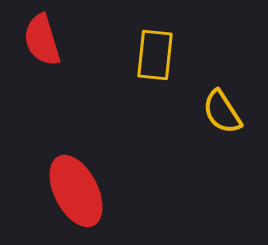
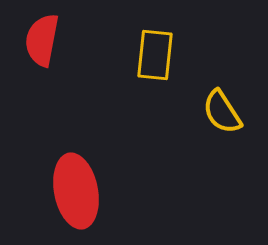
red semicircle: rotated 28 degrees clockwise
red ellipse: rotated 16 degrees clockwise
